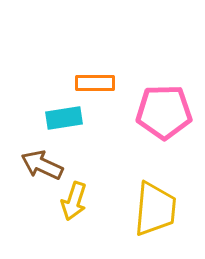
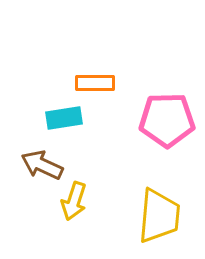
pink pentagon: moved 3 px right, 8 px down
yellow trapezoid: moved 4 px right, 7 px down
